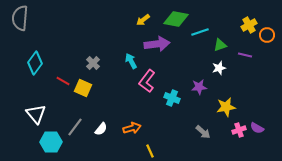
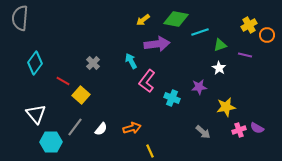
white star: rotated 24 degrees counterclockwise
yellow square: moved 2 px left, 7 px down; rotated 18 degrees clockwise
